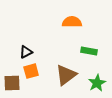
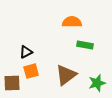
green rectangle: moved 4 px left, 6 px up
green star: rotated 12 degrees clockwise
